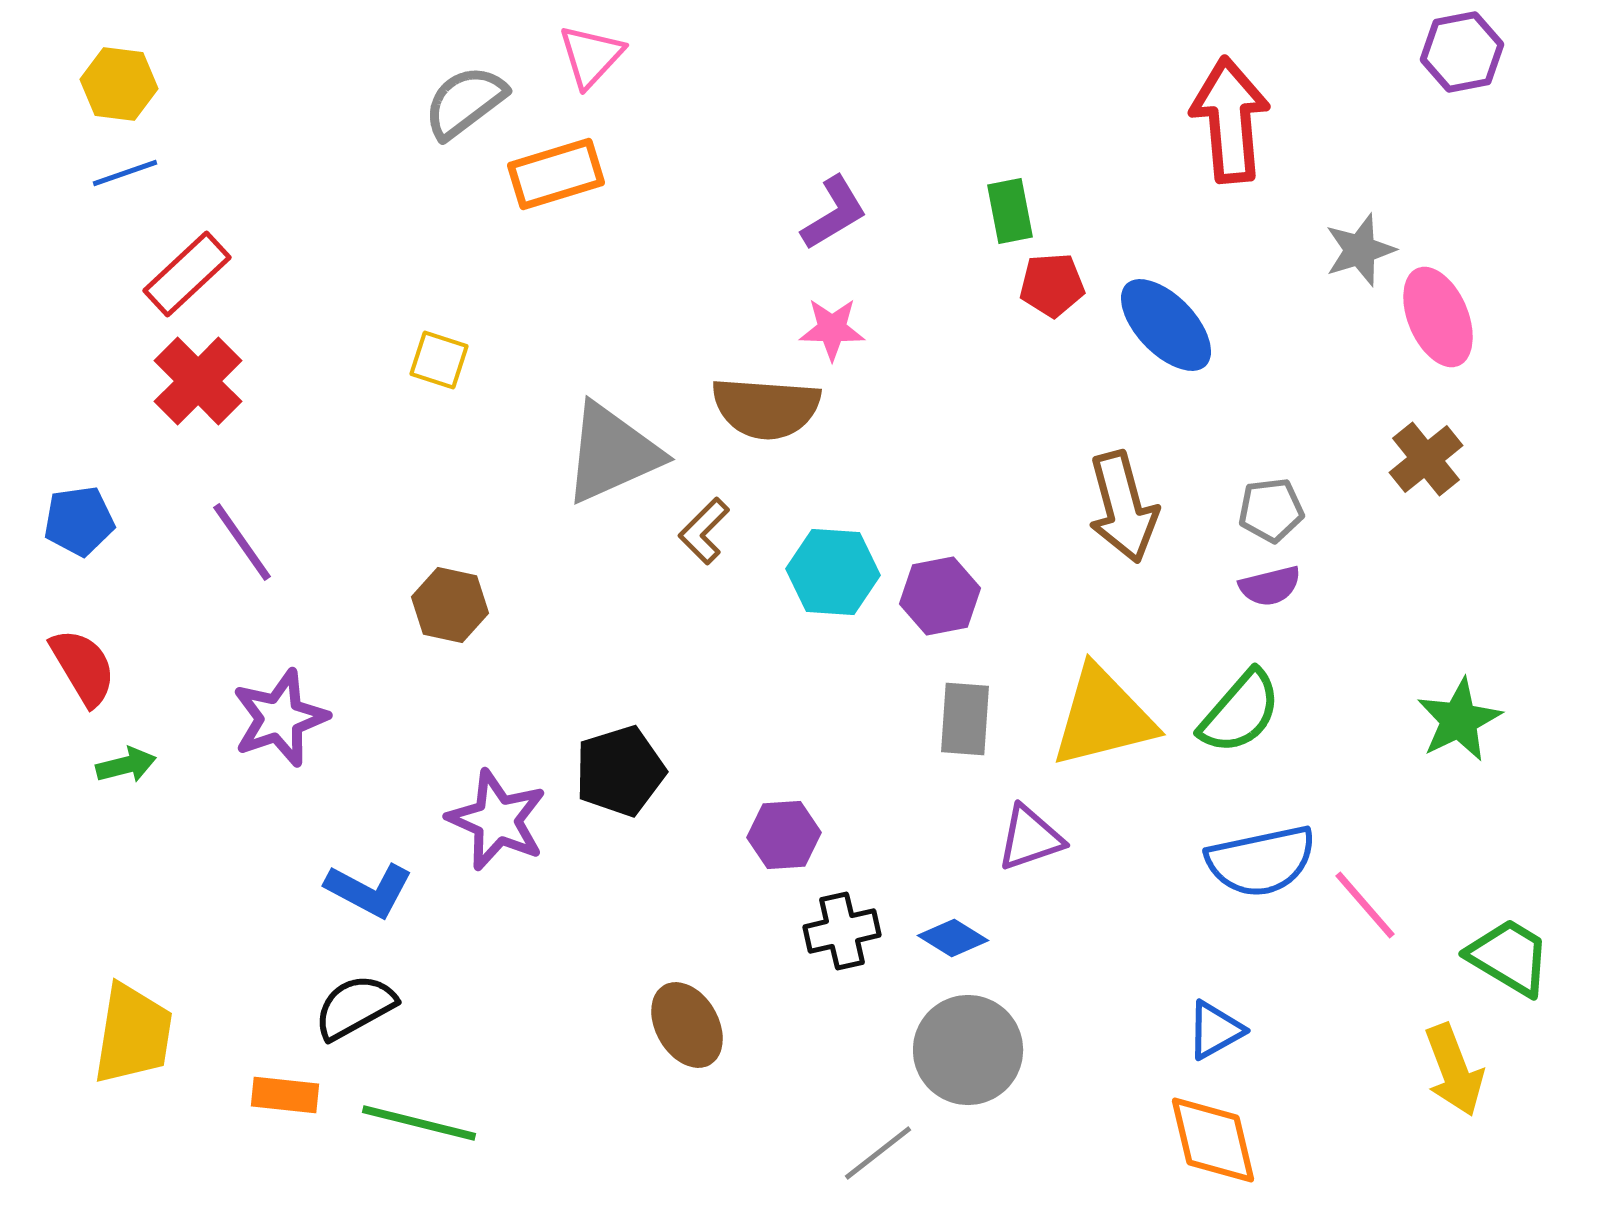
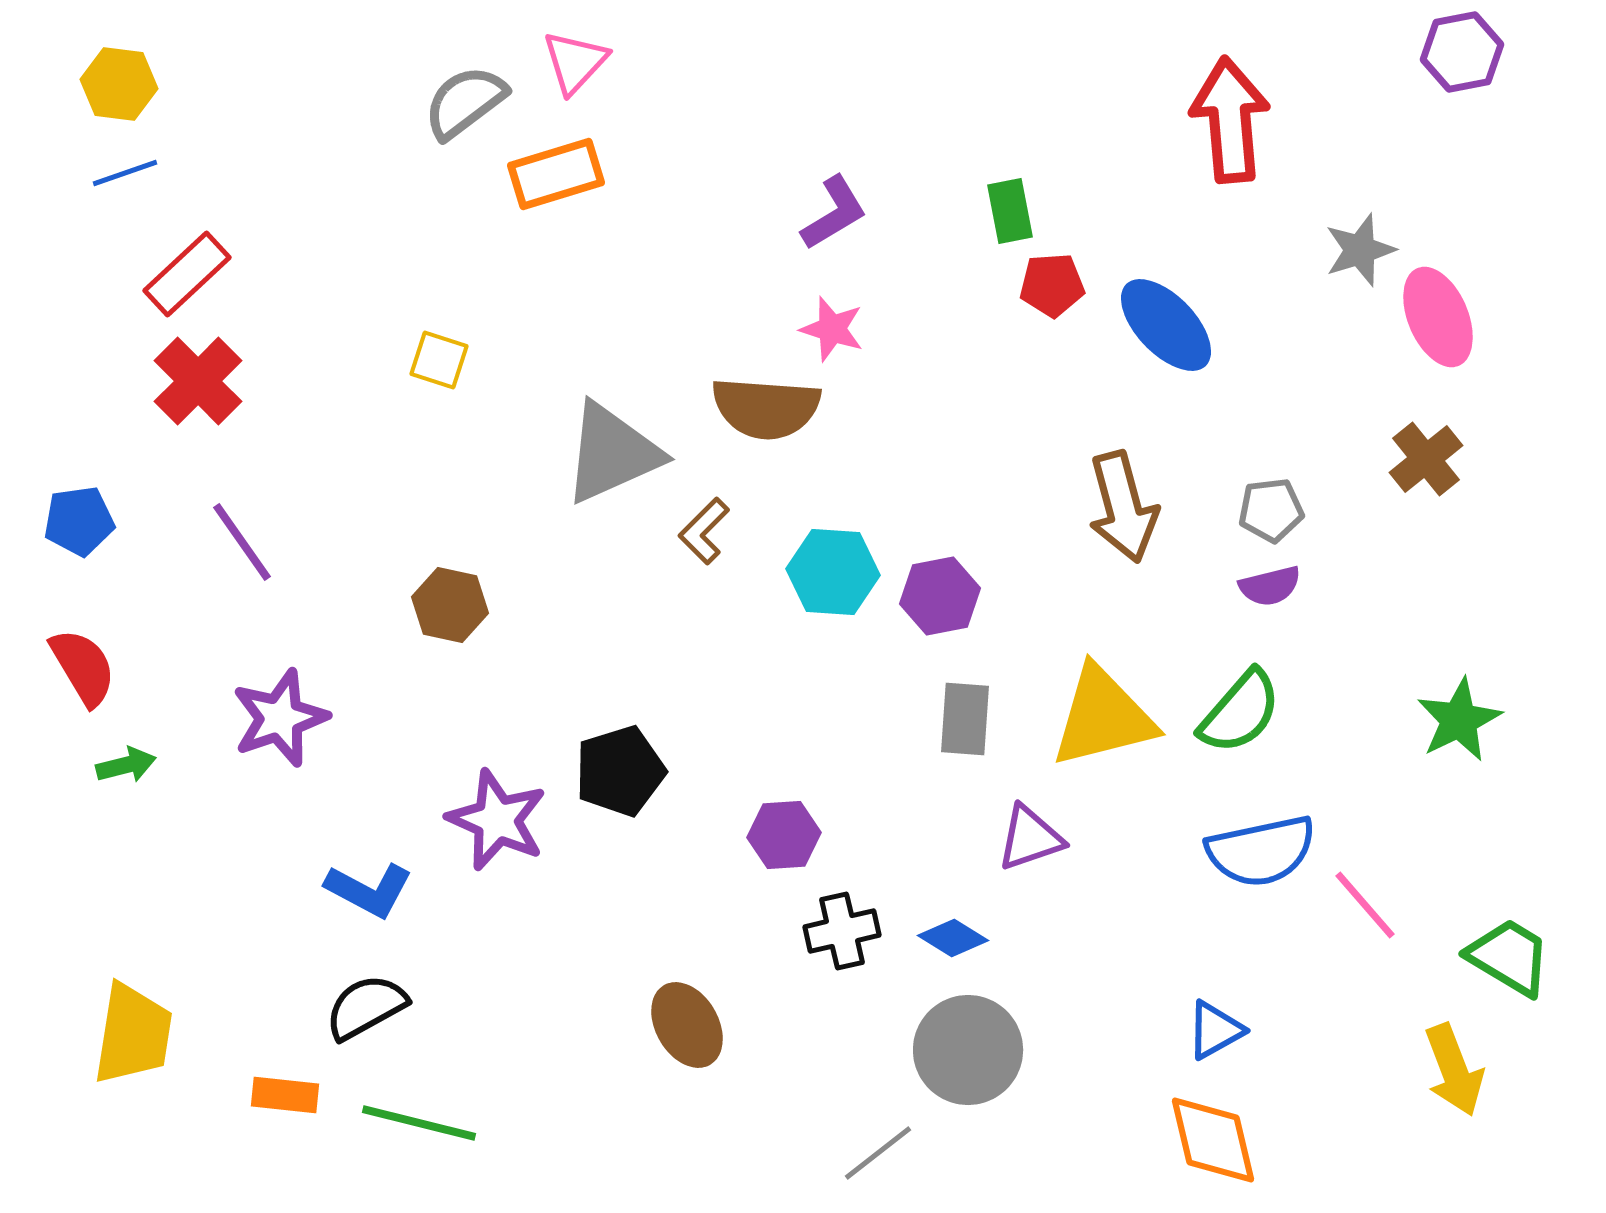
pink triangle at (591, 56): moved 16 px left, 6 px down
pink star at (832, 329): rotated 16 degrees clockwise
blue semicircle at (1261, 861): moved 10 px up
black semicircle at (355, 1007): moved 11 px right
